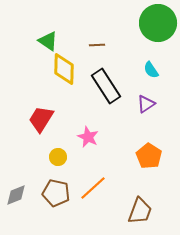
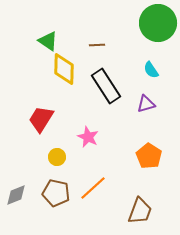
purple triangle: rotated 18 degrees clockwise
yellow circle: moved 1 px left
